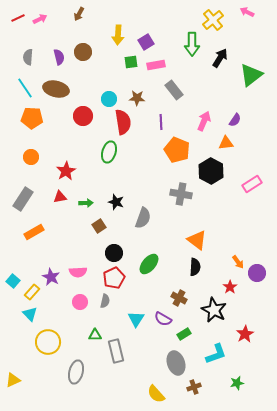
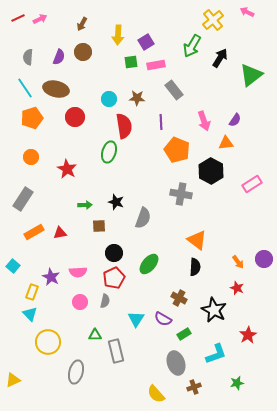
brown arrow at (79, 14): moved 3 px right, 10 px down
green arrow at (192, 44): moved 2 px down; rotated 30 degrees clockwise
purple semicircle at (59, 57): rotated 35 degrees clockwise
red circle at (83, 116): moved 8 px left, 1 px down
orange pentagon at (32, 118): rotated 20 degrees counterclockwise
pink arrow at (204, 121): rotated 138 degrees clockwise
red semicircle at (123, 122): moved 1 px right, 4 px down
red star at (66, 171): moved 1 px right, 2 px up; rotated 12 degrees counterclockwise
red triangle at (60, 197): moved 36 px down
green arrow at (86, 203): moved 1 px left, 2 px down
brown square at (99, 226): rotated 32 degrees clockwise
purple circle at (257, 273): moved 7 px right, 14 px up
cyan square at (13, 281): moved 15 px up
red star at (230, 287): moved 7 px right, 1 px down; rotated 16 degrees counterclockwise
yellow rectangle at (32, 292): rotated 21 degrees counterclockwise
red star at (245, 334): moved 3 px right, 1 px down
